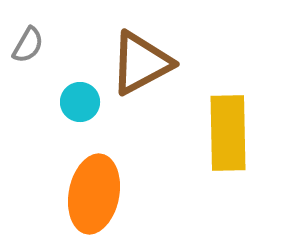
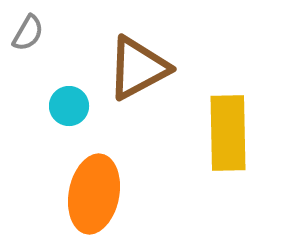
gray semicircle: moved 12 px up
brown triangle: moved 3 px left, 5 px down
cyan circle: moved 11 px left, 4 px down
